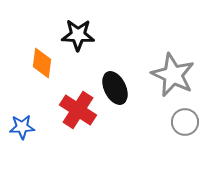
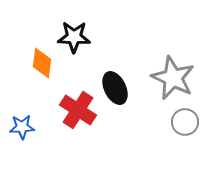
black star: moved 4 px left, 2 px down
gray star: moved 3 px down
